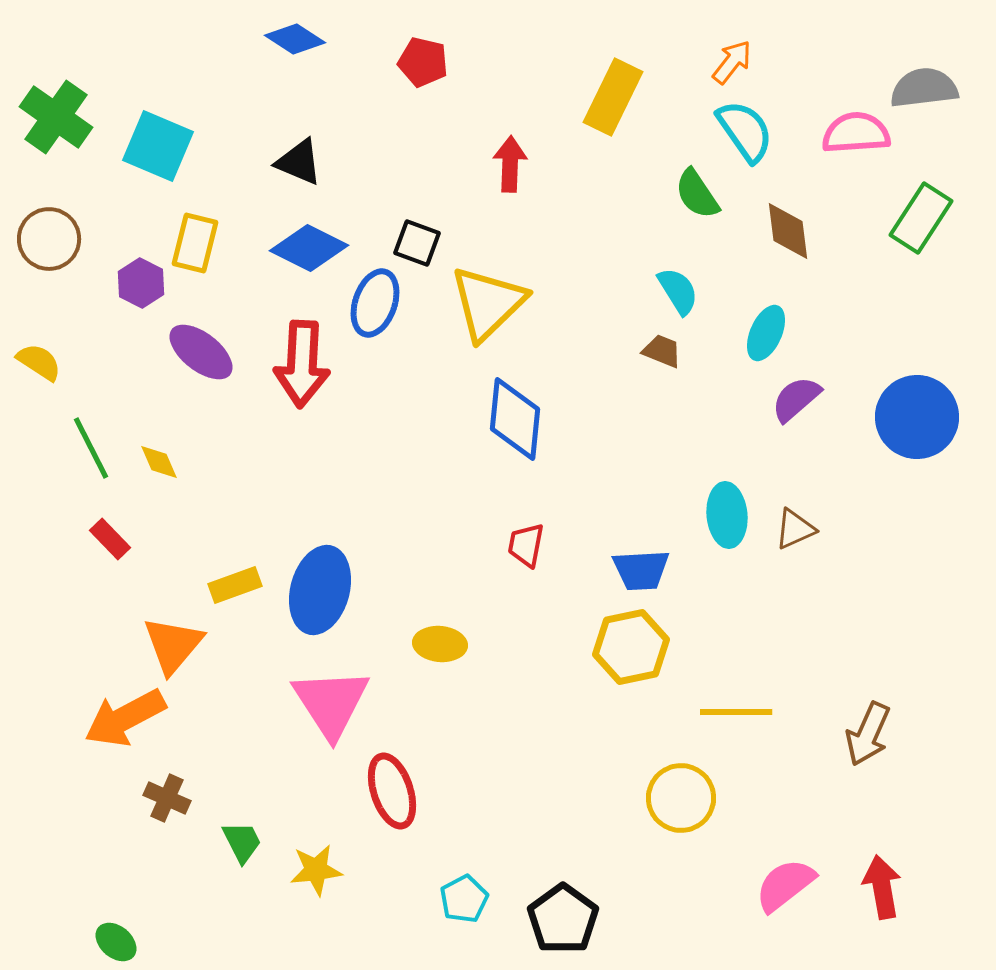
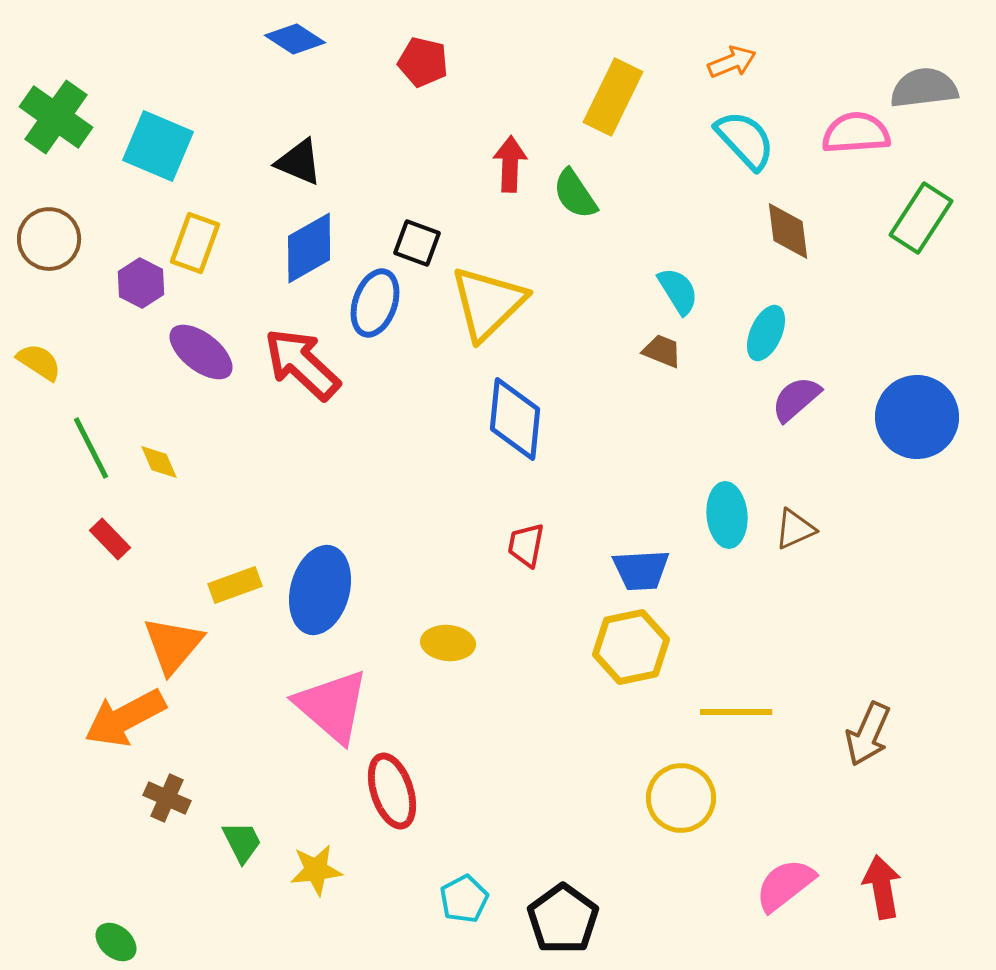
orange arrow at (732, 62): rotated 30 degrees clockwise
cyan semicircle at (745, 131): moved 9 px down; rotated 8 degrees counterclockwise
green semicircle at (697, 194): moved 122 px left
yellow rectangle at (195, 243): rotated 6 degrees clockwise
blue diamond at (309, 248): rotated 56 degrees counterclockwise
red arrow at (302, 364): rotated 130 degrees clockwise
yellow ellipse at (440, 644): moved 8 px right, 1 px up
pink triangle at (331, 703): moved 1 px right, 3 px down; rotated 16 degrees counterclockwise
